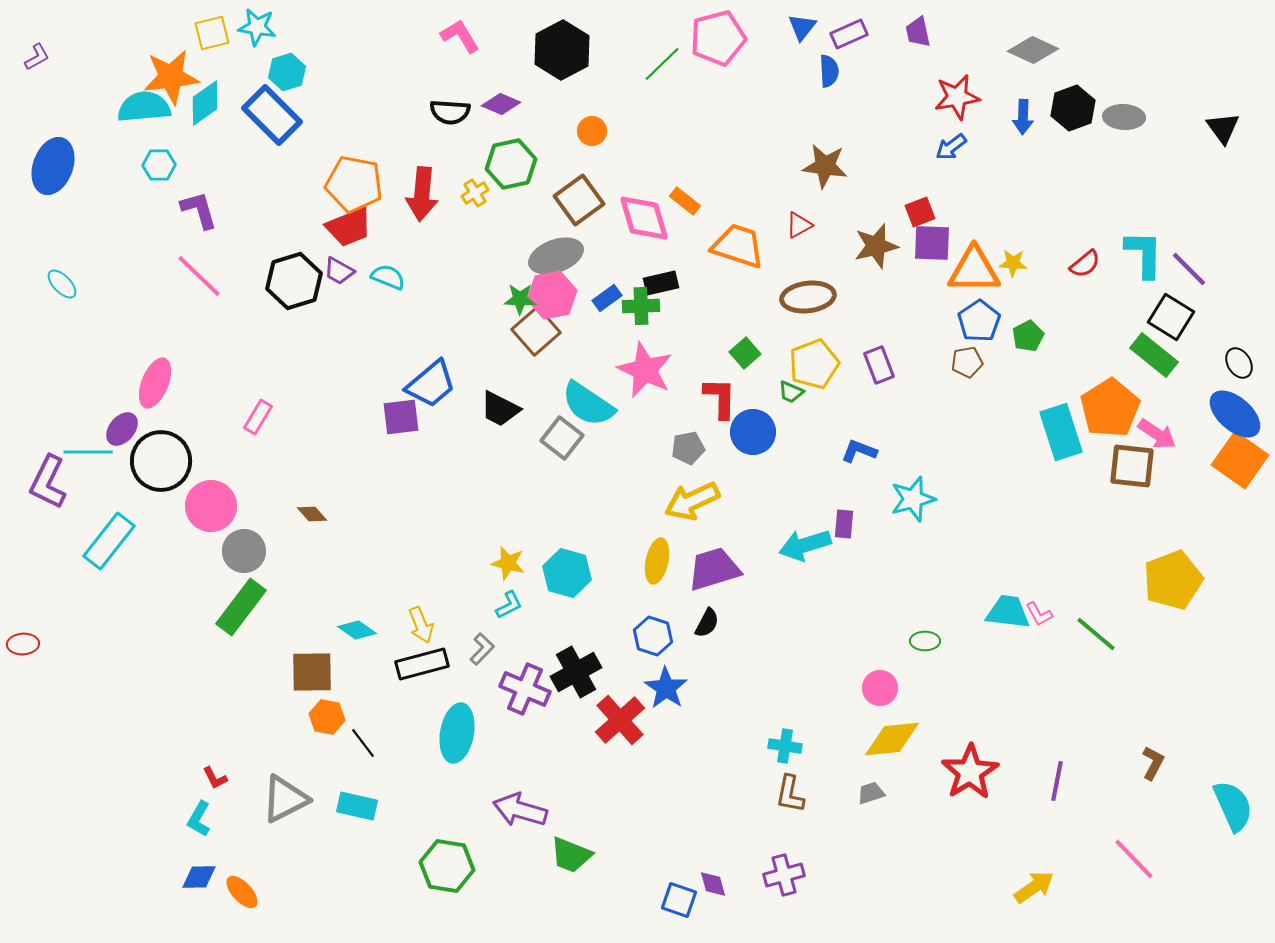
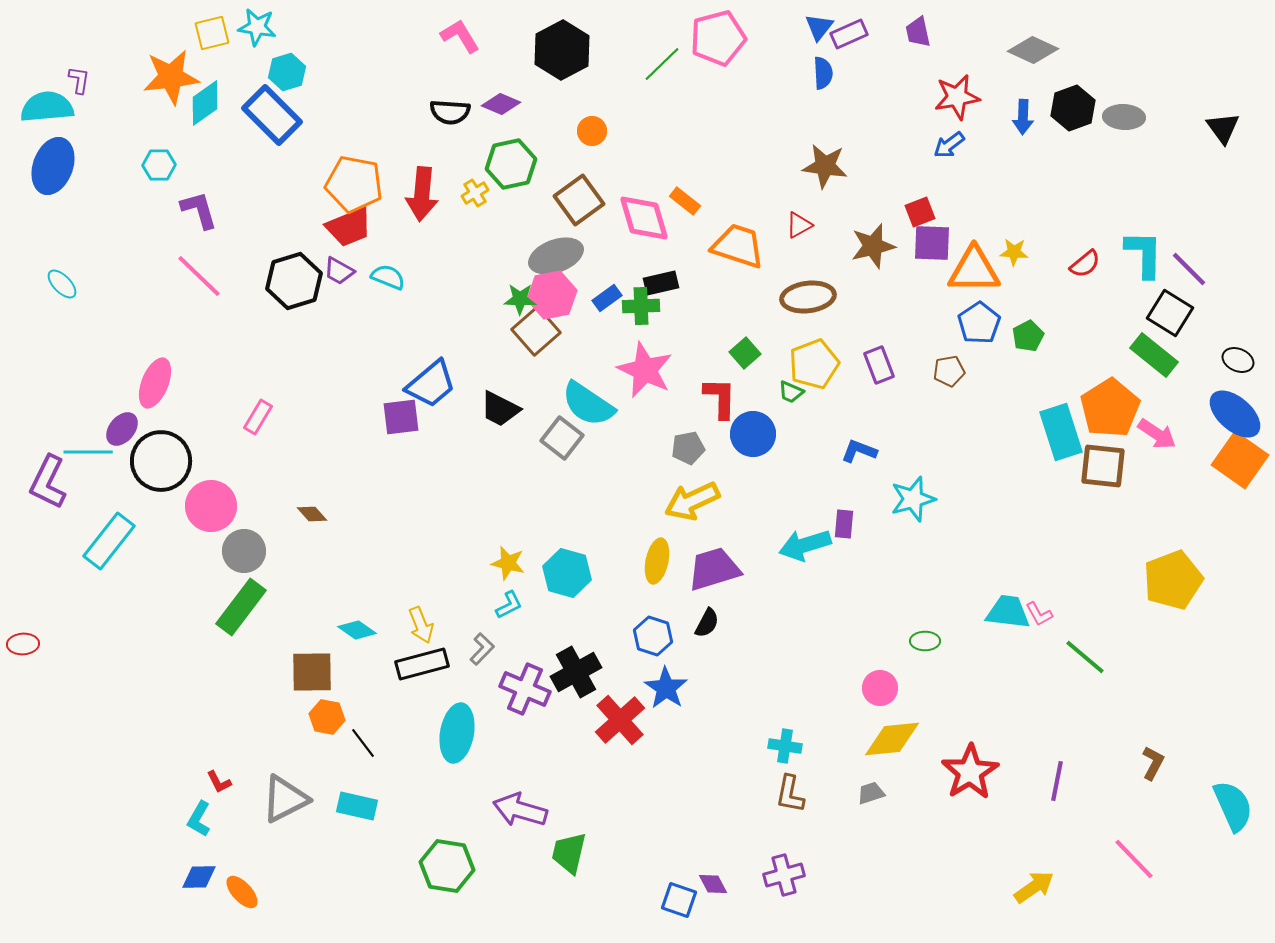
blue triangle at (802, 27): moved 17 px right
purple L-shape at (37, 57): moved 42 px right, 23 px down; rotated 52 degrees counterclockwise
blue semicircle at (829, 71): moved 6 px left, 2 px down
cyan semicircle at (144, 107): moved 97 px left
blue arrow at (951, 147): moved 2 px left, 2 px up
brown star at (876, 246): moved 3 px left
yellow star at (1013, 263): moved 1 px right, 11 px up
black square at (1171, 317): moved 1 px left, 4 px up
blue pentagon at (979, 321): moved 2 px down
brown pentagon at (967, 362): moved 18 px left, 9 px down
black ellipse at (1239, 363): moved 1 px left, 3 px up; rotated 36 degrees counterclockwise
blue circle at (753, 432): moved 2 px down
brown square at (1132, 466): moved 29 px left
green line at (1096, 634): moved 11 px left, 23 px down
red L-shape at (215, 778): moved 4 px right, 4 px down
green trapezoid at (571, 855): moved 2 px left, 2 px up; rotated 81 degrees clockwise
purple diamond at (713, 884): rotated 12 degrees counterclockwise
